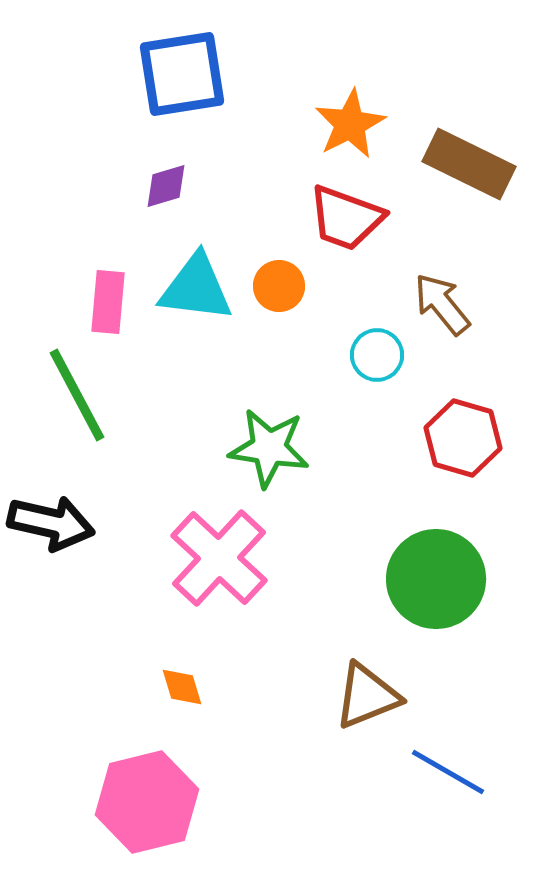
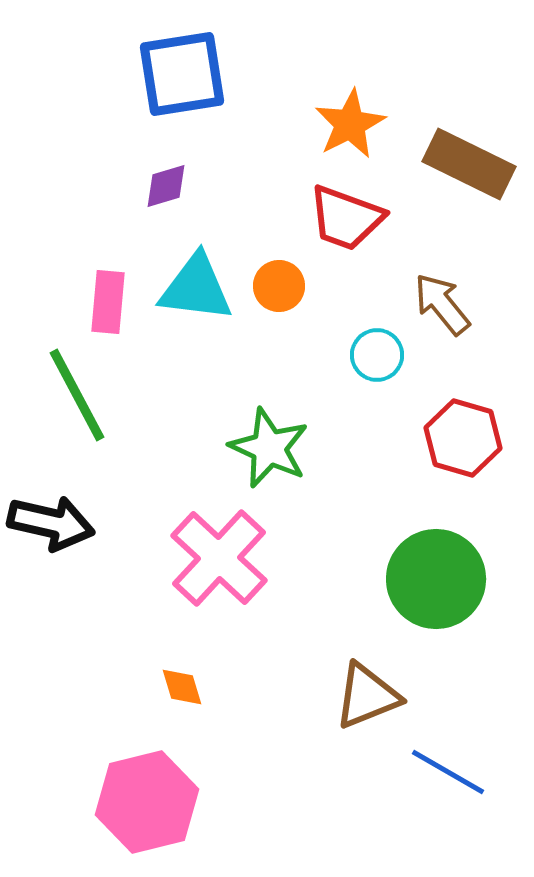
green star: rotated 16 degrees clockwise
